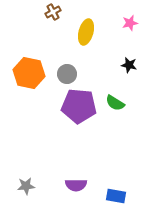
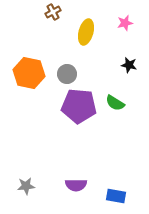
pink star: moved 5 px left
